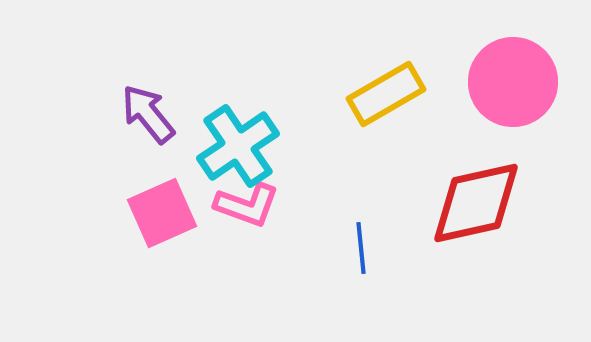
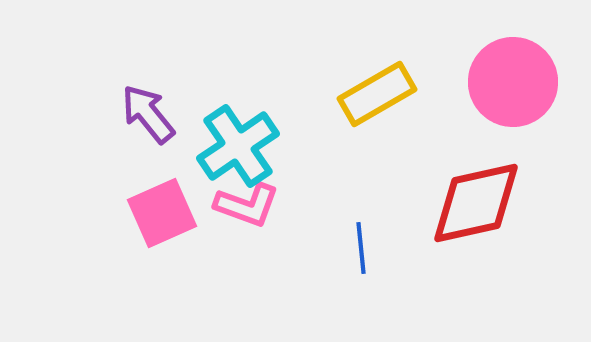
yellow rectangle: moved 9 px left
